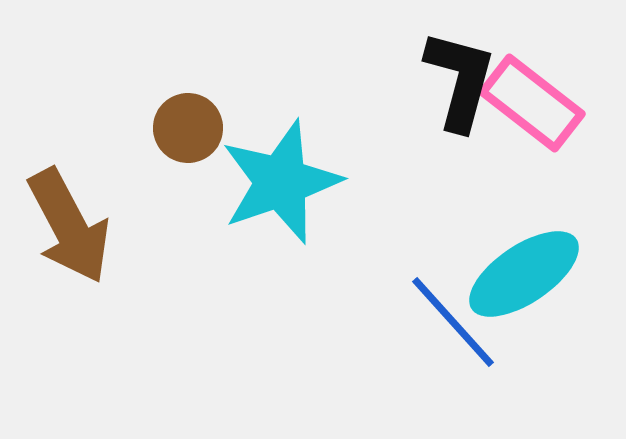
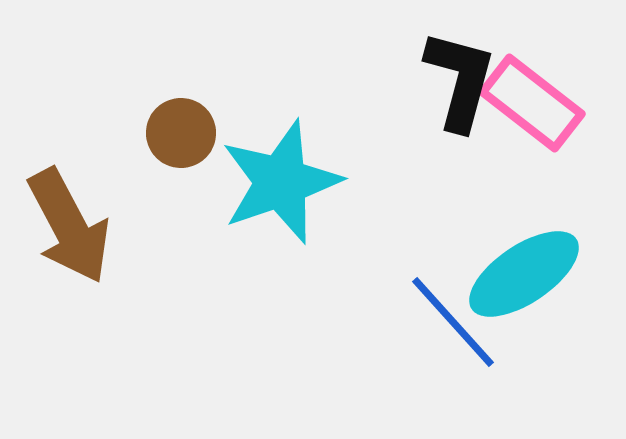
brown circle: moved 7 px left, 5 px down
